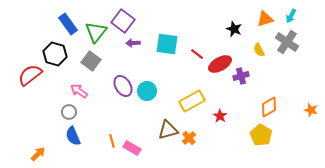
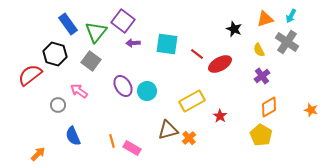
purple cross: moved 21 px right; rotated 21 degrees counterclockwise
gray circle: moved 11 px left, 7 px up
